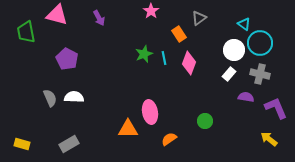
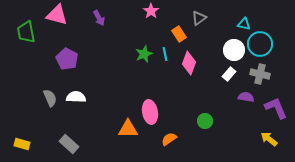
cyan triangle: rotated 24 degrees counterclockwise
cyan circle: moved 1 px down
cyan line: moved 1 px right, 4 px up
white semicircle: moved 2 px right
gray rectangle: rotated 72 degrees clockwise
